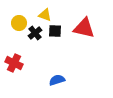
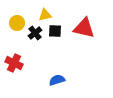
yellow triangle: rotated 32 degrees counterclockwise
yellow circle: moved 2 px left
